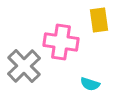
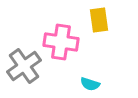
gray cross: rotated 8 degrees clockwise
